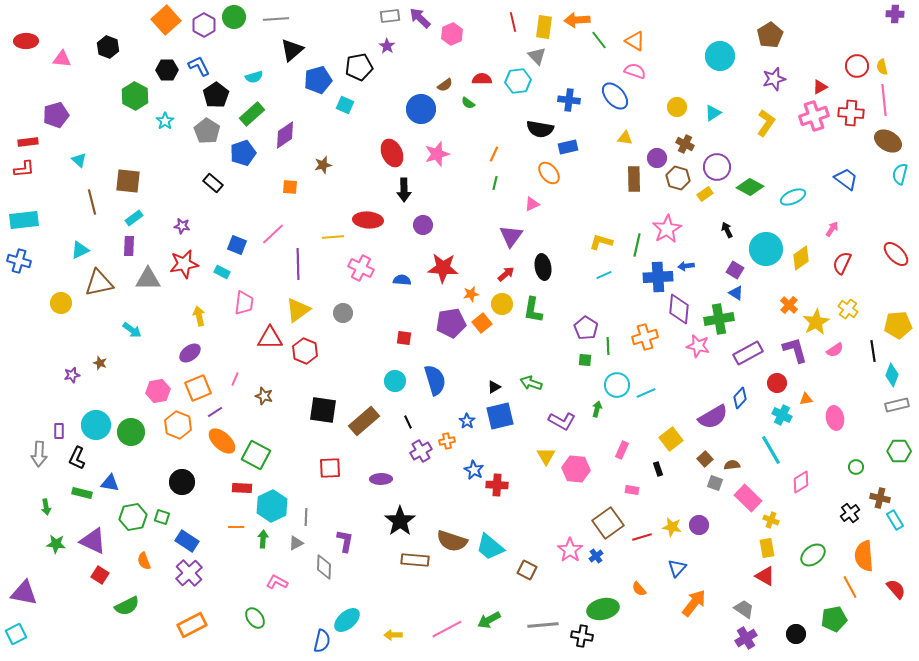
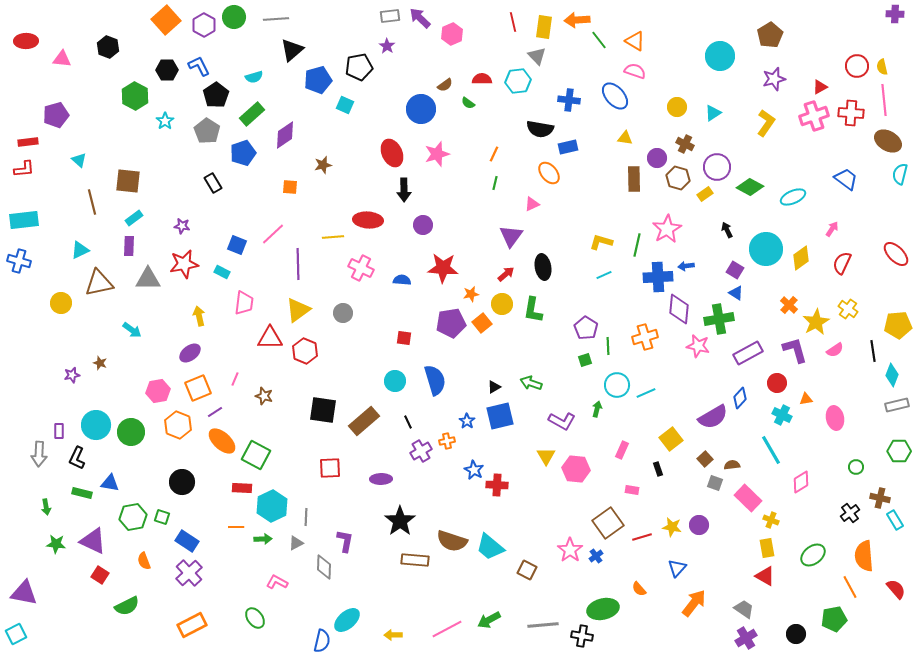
black rectangle at (213, 183): rotated 18 degrees clockwise
green square at (585, 360): rotated 24 degrees counterclockwise
green arrow at (263, 539): rotated 84 degrees clockwise
